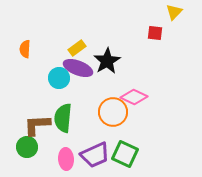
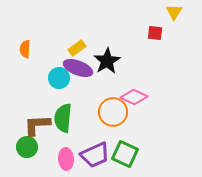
yellow triangle: rotated 12 degrees counterclockwise
